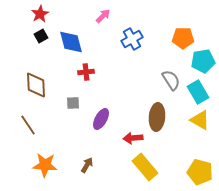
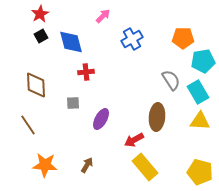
yellow triangle: moved 1 px down; rotated 25 degrees counterclockwise
red arrow: moved 1 px right, 2 px down; rotated 24 degrees counterclockwise
